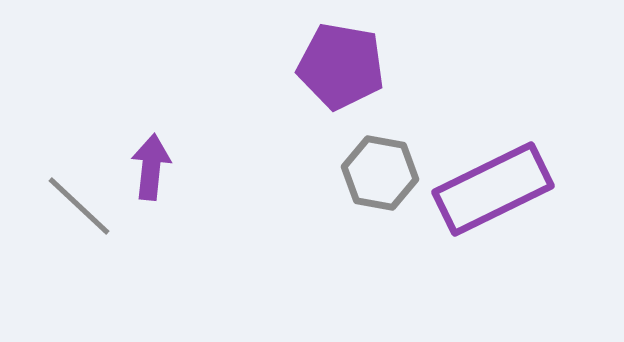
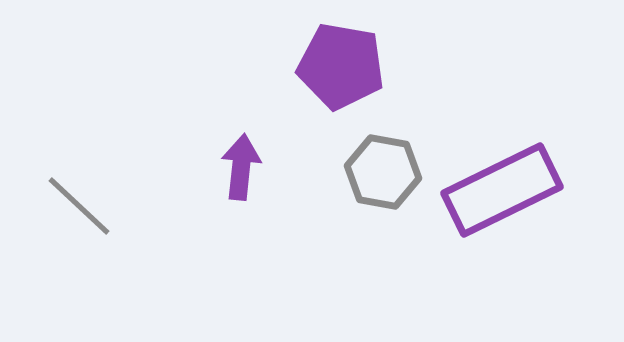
purple arrow: moved 90 px right
gray hexagon: moved 3 px right, 1 px up
purple rectangle: moved 9 px right, 1 px down
